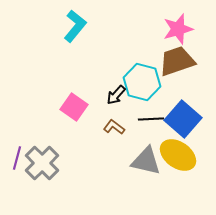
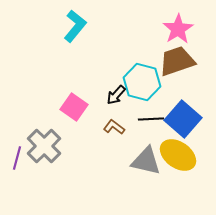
pink star: rotated 16 degrees counterclockwise
gray cross: moved 2 px right, 17 px up
